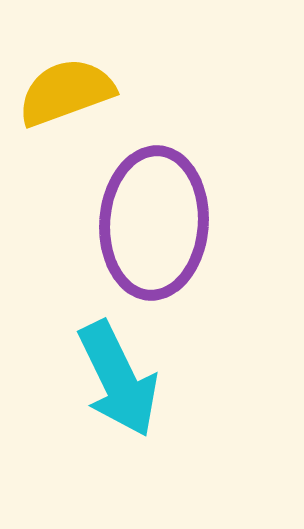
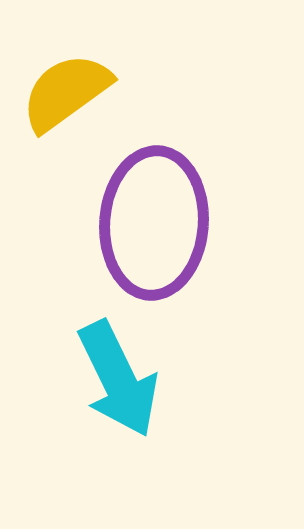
yellow semicircle: rotated 16 degrees counterclockwise
